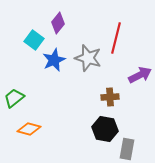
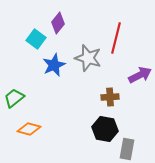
cyan square: moved 2 px right, 1 px up
blue star: moved 5 px down
